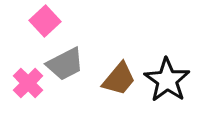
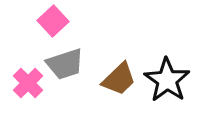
pink square: moved 8 px right
gray trapezoid: rotated 9 degrees clockwise
brown trapezoid: rotated 6 degrees clockwise
